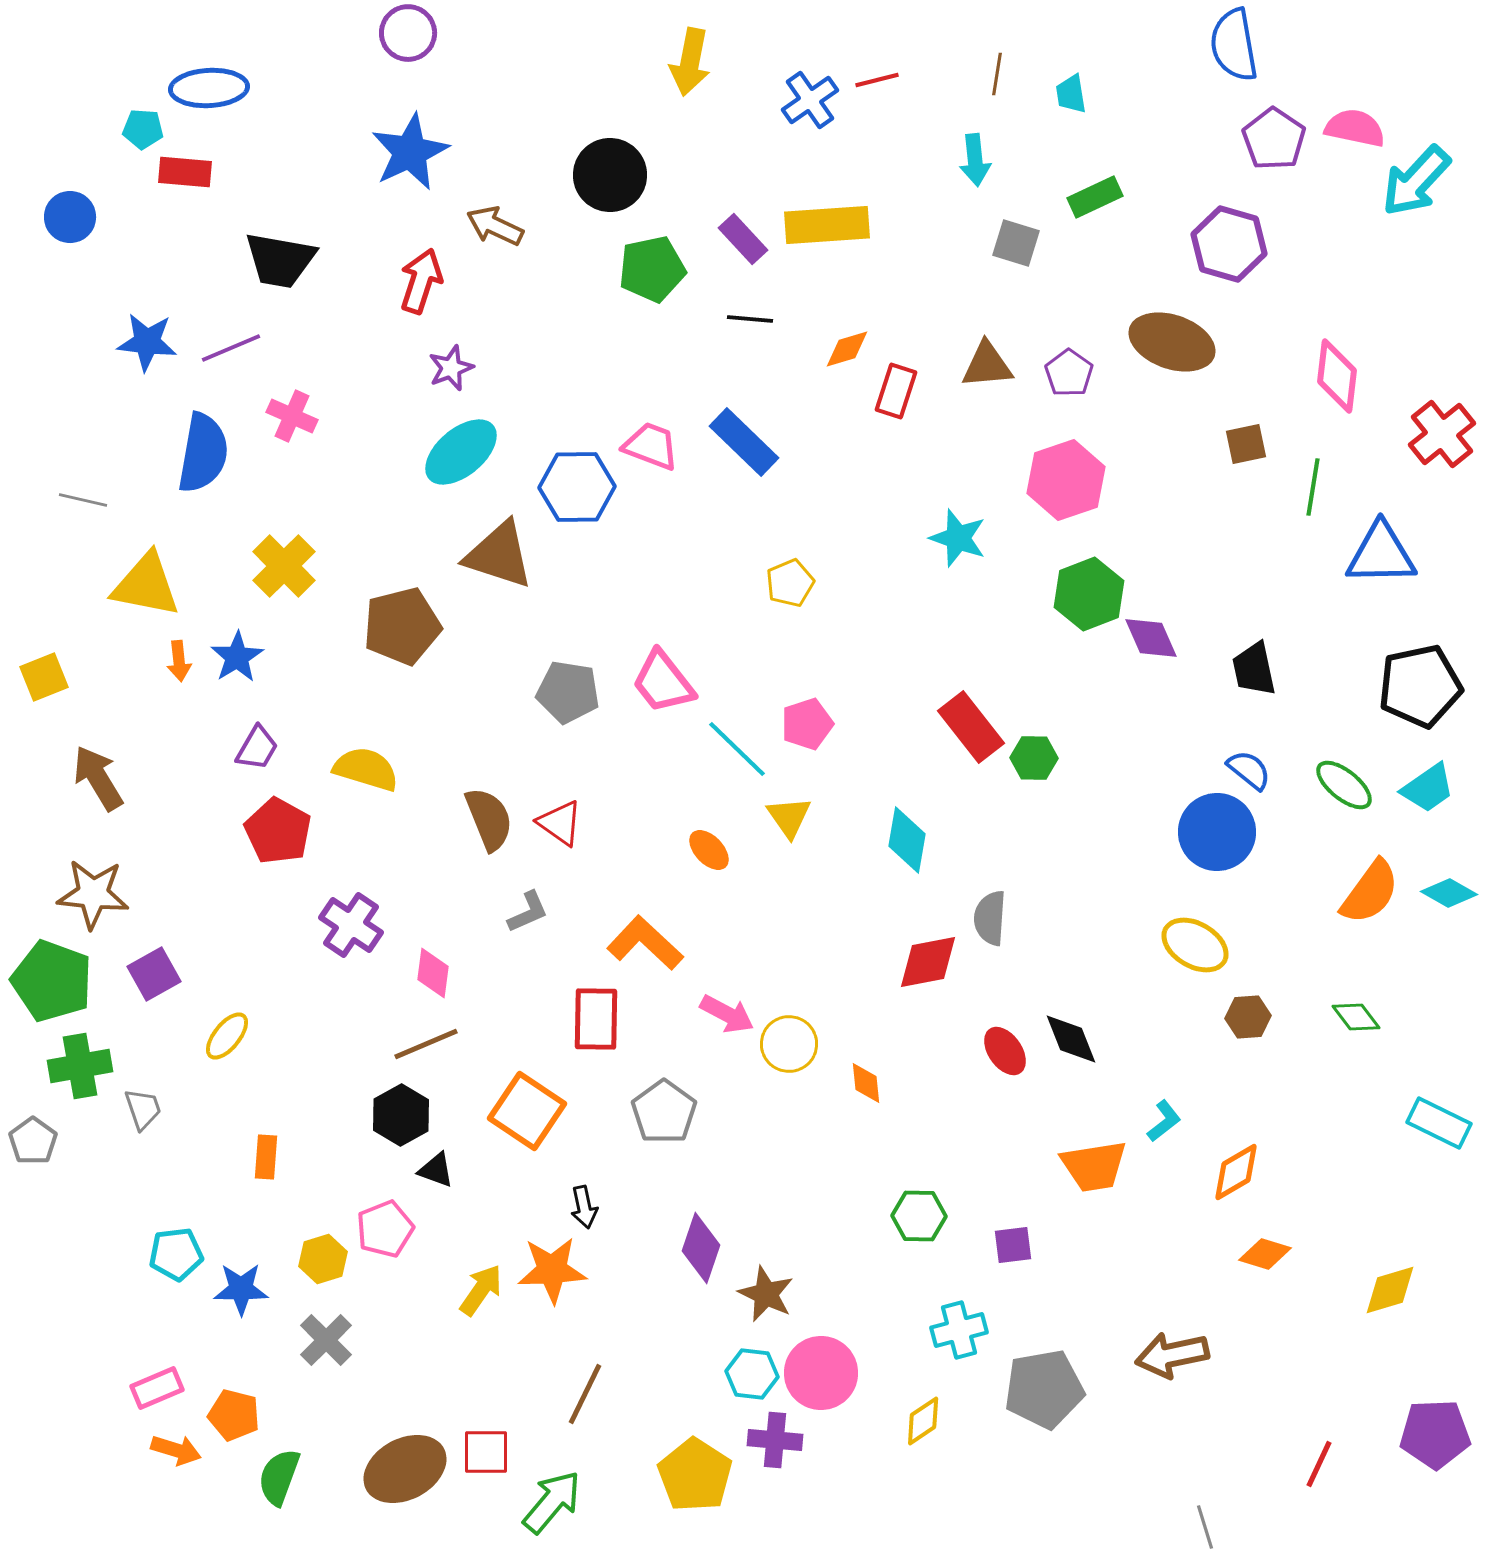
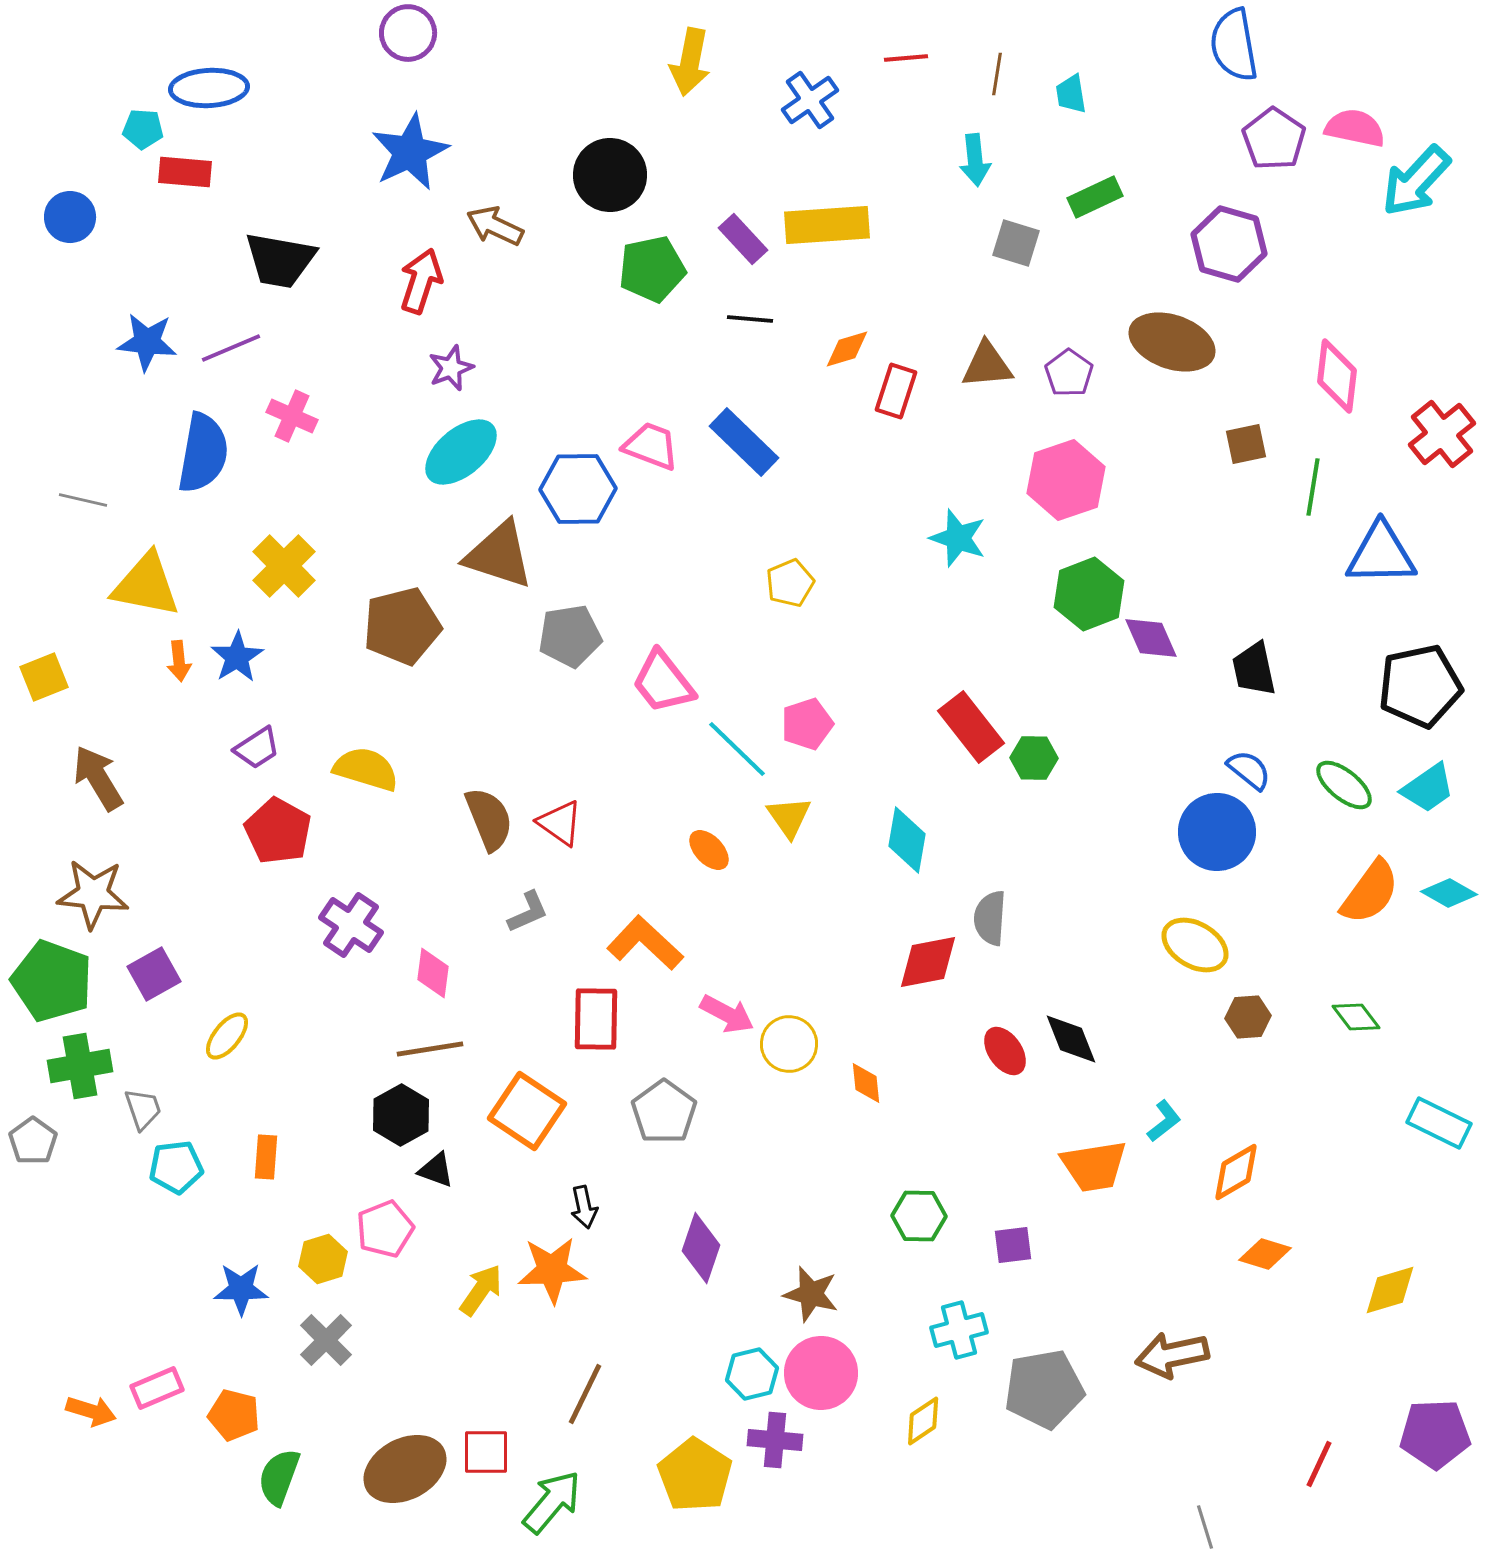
red line at (877, 80): moved 29 px right, 22 px up; rotated 9 degrees clockwise
blue hexagon at (577, 487): moved 1 px right, 2 px down
gray pentagon at (568, 692): moved 2 px right, 56 px up; rotated 18 degrees counterclockwise
purple trapezoid at (257, 748): rotated 27 degrees clockwise
brown line at (426, 1044): moved 4 px right, 5 px down; rotated 14 degrees clockwise
cyan pentagon at (176, 1254): moved 87 px up
brown star at (766, 1294): moved 45 px right; rotated 10 degrees counterclockwise
cyan hexagon at (752, 1374): rotated 21 degrees counterclockwise
orange arrow at (176, 1450): moved 85 px left, 39 px up
